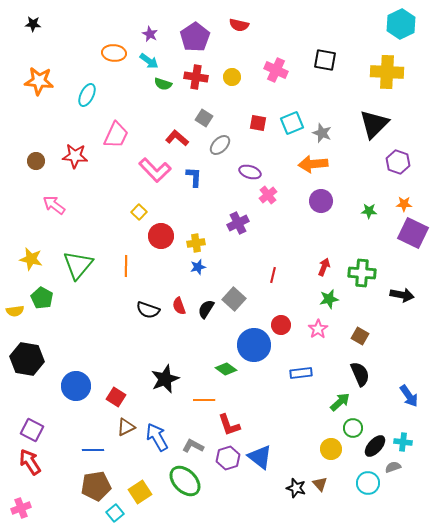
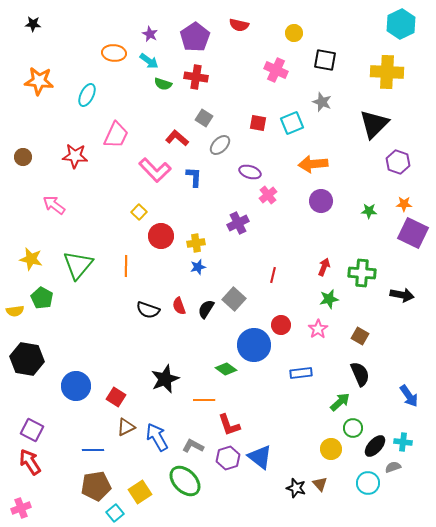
yellow circle at (232, 77): moved 62 px right, 44 px up
gray star at (322, 133): moved 31 px up
brown circle at (36, 161): moved 13 px left, 4 px up
